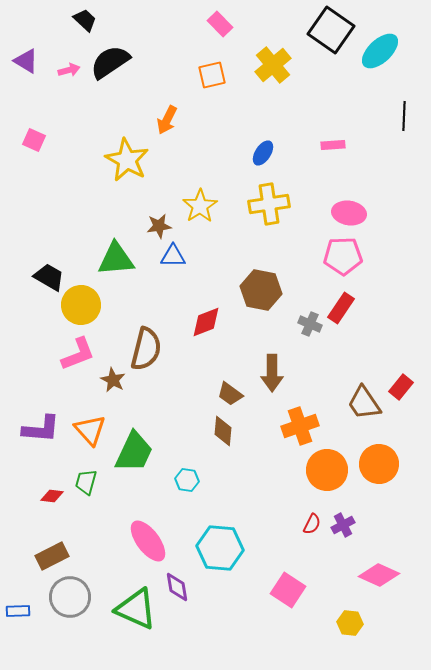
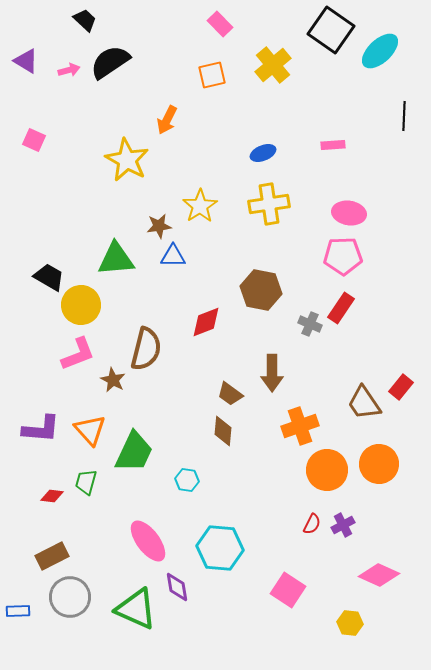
blue ellipse at (263, 153): rotated 35 degrees clockwise
